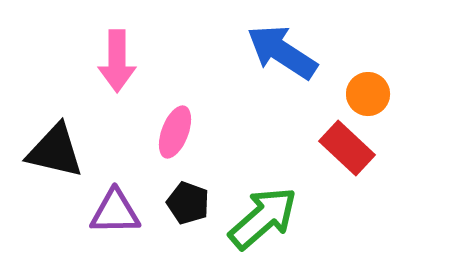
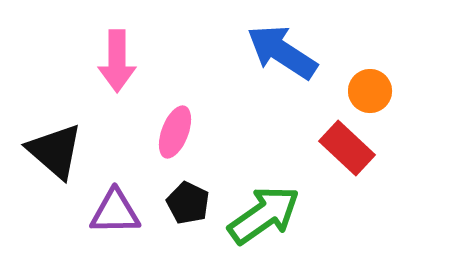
orange circle: moved 2 px right, 3 px up
black triangle: rotated 28 degrees clockwise
black pentagon: rotated 6 degrees clockwise
green arrow: moved 1 px right, 3 px up; rotated 6 degrees clockwise
